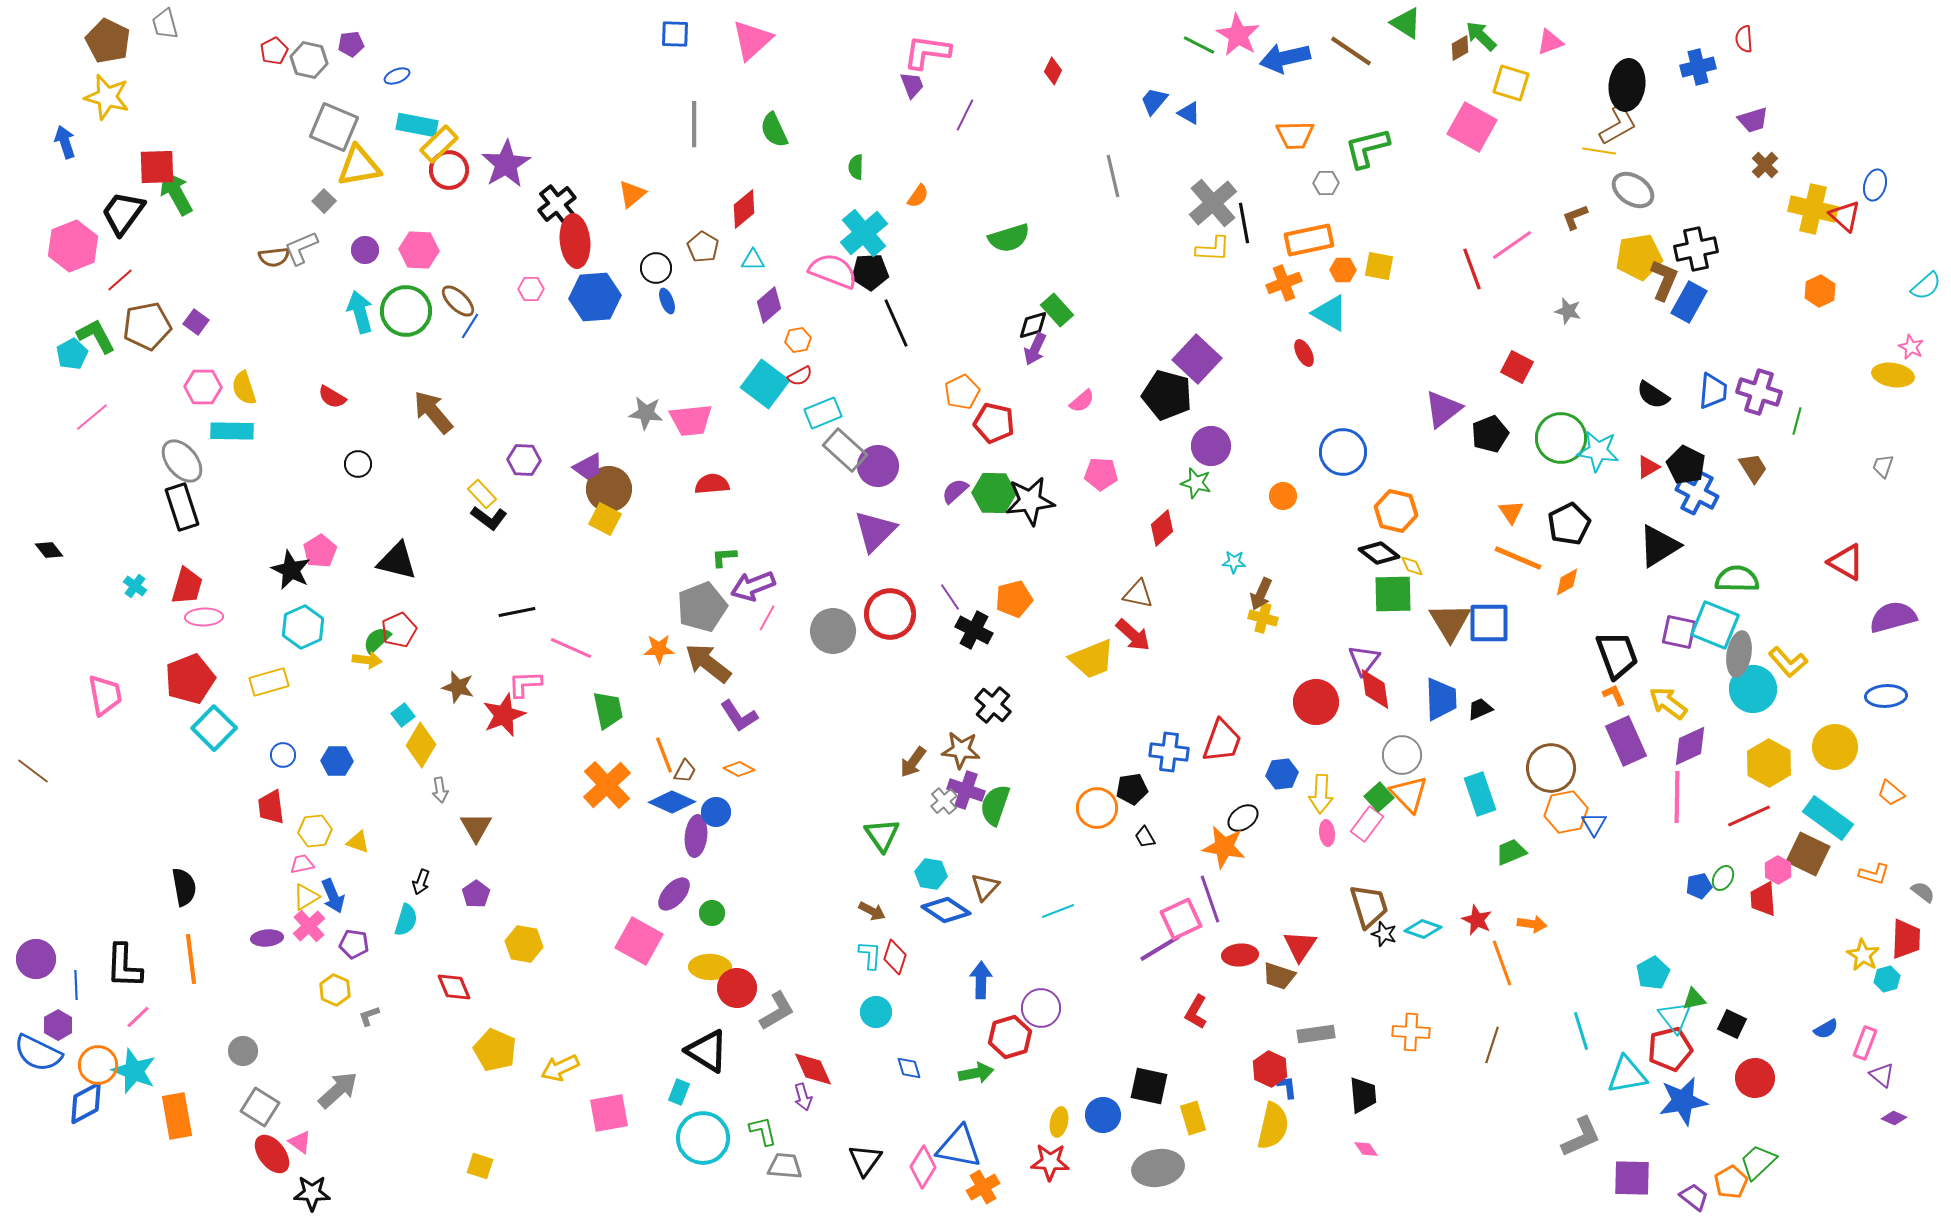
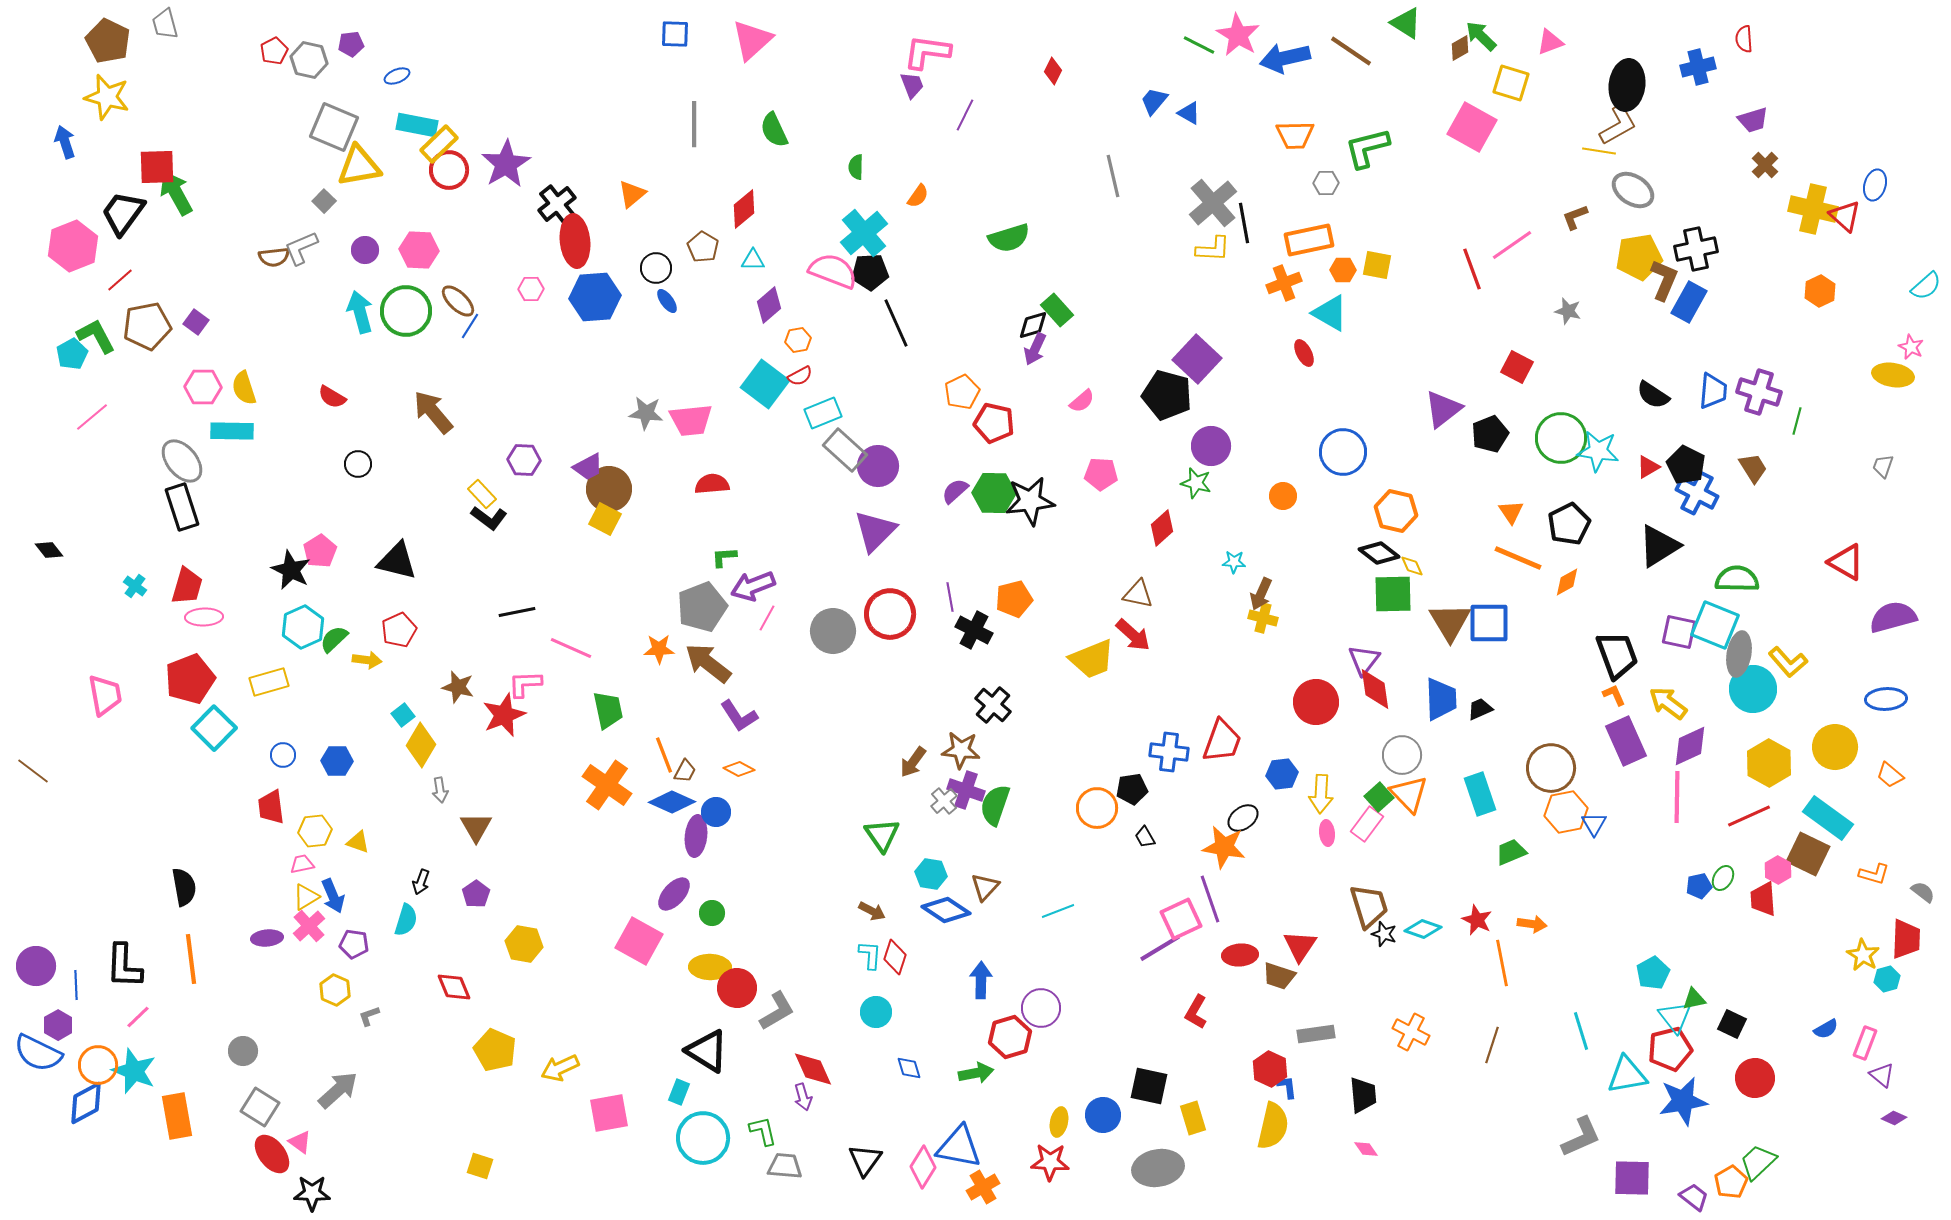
yellow square at (1379, 266): moved 2 px left, 1 px up
blue ellipse at (667, 301): rotated 15 degrees counterclockwise
purple line at (950, 597): rotated 24 degrees clockwise
green semicircle at (377, 640): moved 43 px left, 1 px up
blue ellipse at (1886, 696): moved 3 px down
orange cross at (607, 785): rotated 12 degrees counterclockwise
orange trapezoid at (1891, 793): moved 1 px left, 18 px up
purple circle at (36, 959): moved 7 px down
orange line at (1502, 963): rotated 9 degrees clockwise
orange cross at (1411, 1032): rotated 24 degrees clockwise
